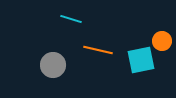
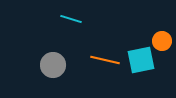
orange line: moved 7 px right, 10 px down
